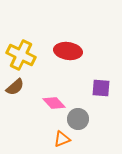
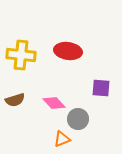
yellow cross: rotated 20 degrees counterclockwise
brown semicircle: moved 13 px down; rotated 24 degrees clockwise
